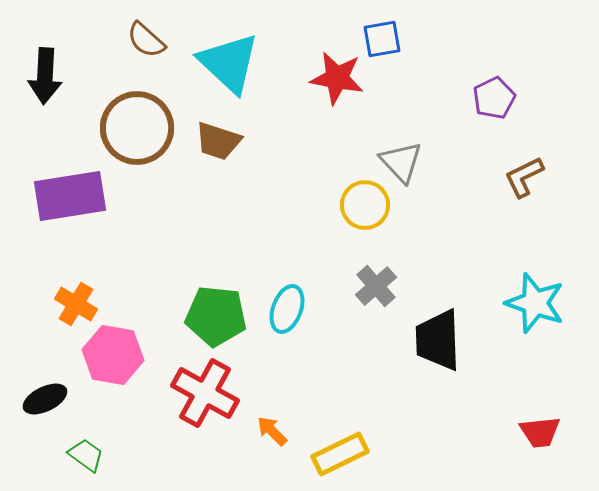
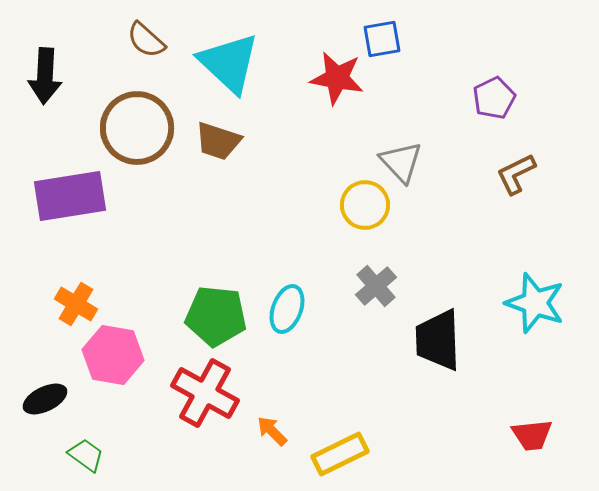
brown L-shape: moved 8 px left, 3 px up
red trapezoid: moved 8 px left, 3 px down
